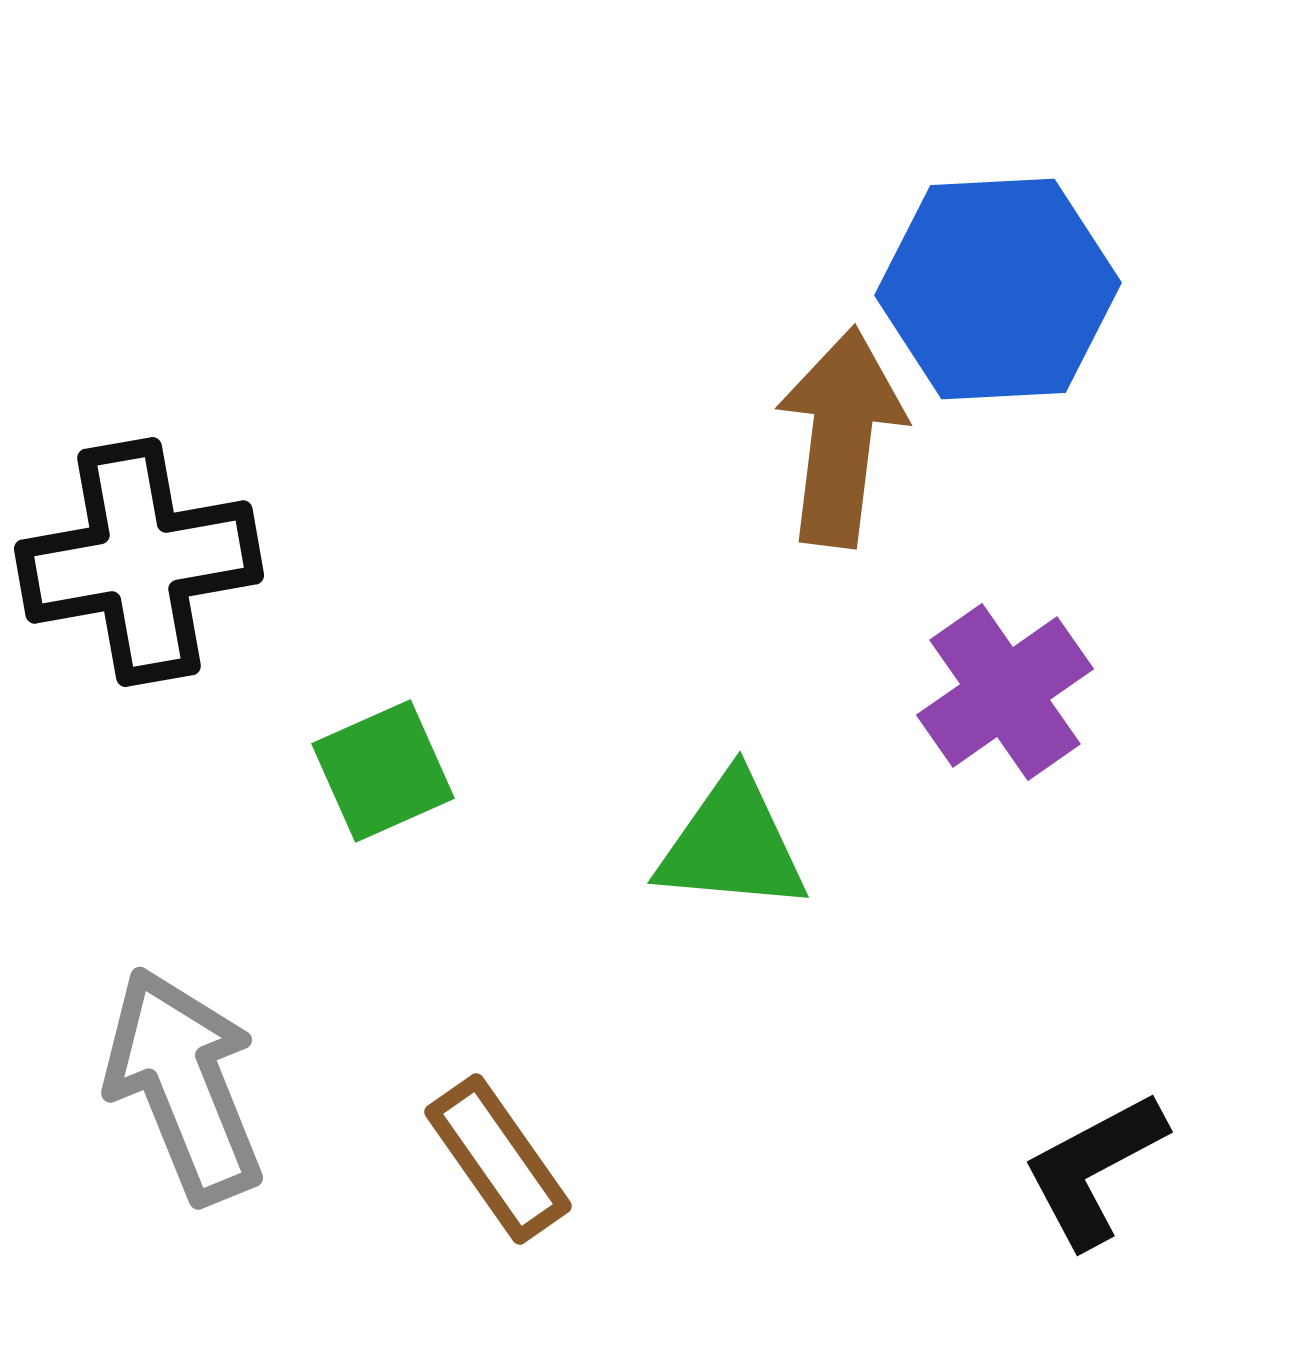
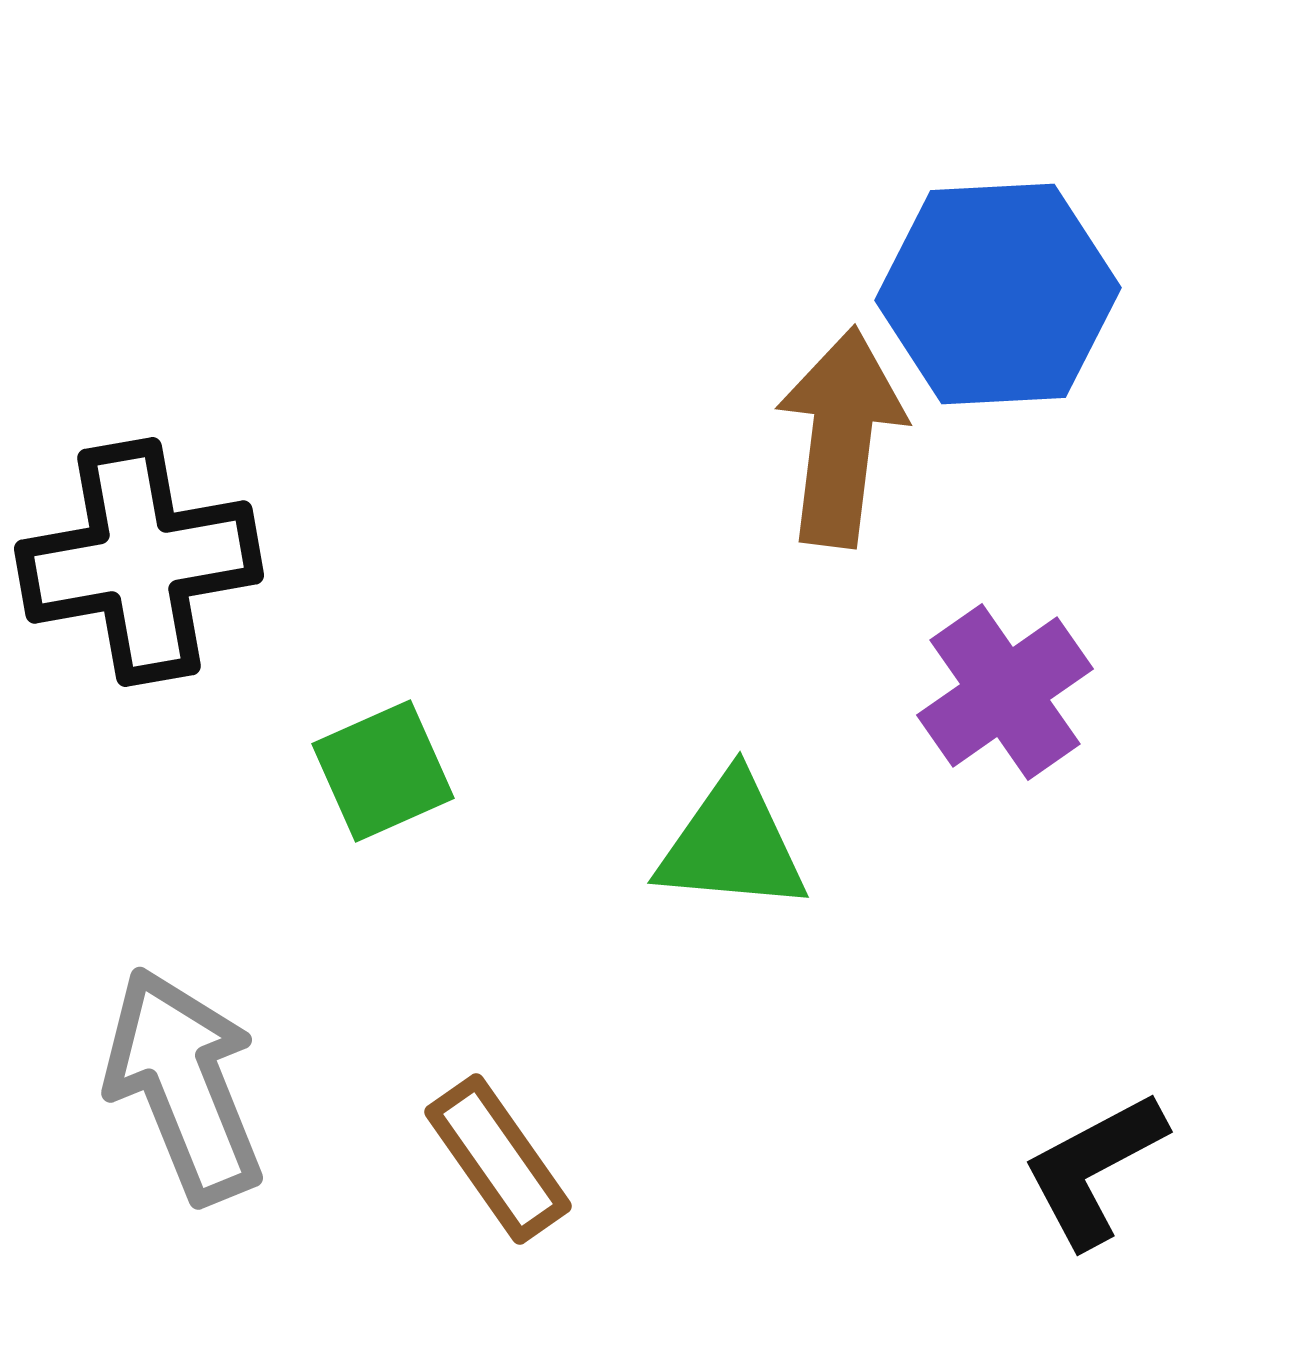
blue hexagon: moved 5 px down
